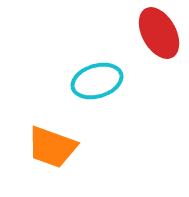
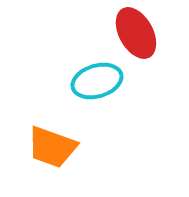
red ellipse: moved 23 px left
